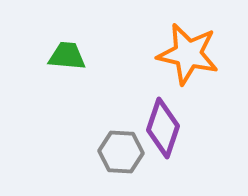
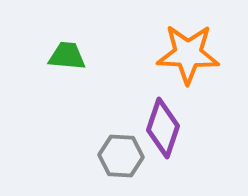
orange star: rotated 10 degrees counterclockwise
gray hexagon: moved 4 px down
